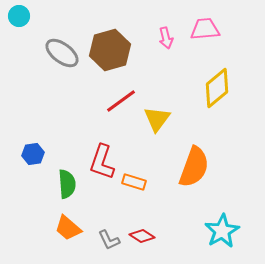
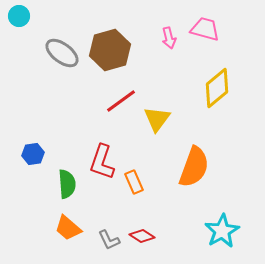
pink trapezoid: rotated 20 degrees clockwise
pink arrow: moved 3 px right
orange rectangle: rotated 50 degrees clockwise
